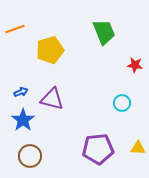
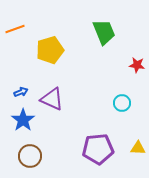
red star: moved 2 px right
purple triangle: rotated 10 degrees clockwise
